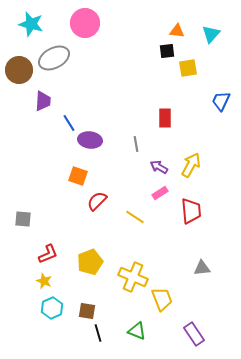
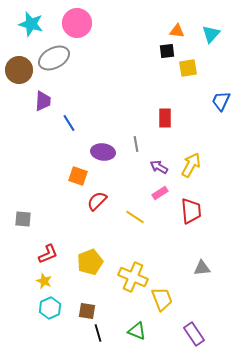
pink circle: moved 8 px left
purple ellipse: moved 13 px right, 12 px down
cyan hexagon: moved 2 px left
